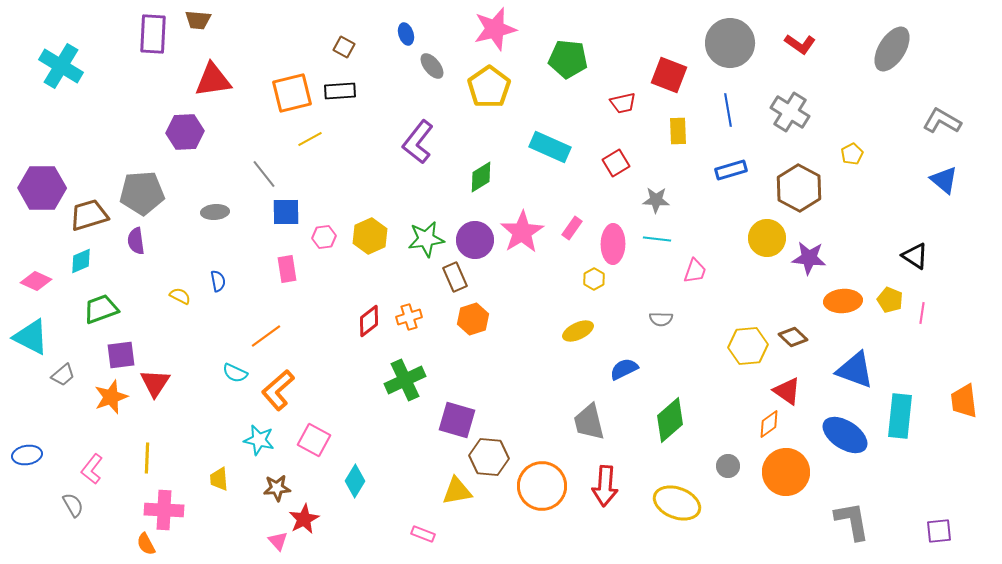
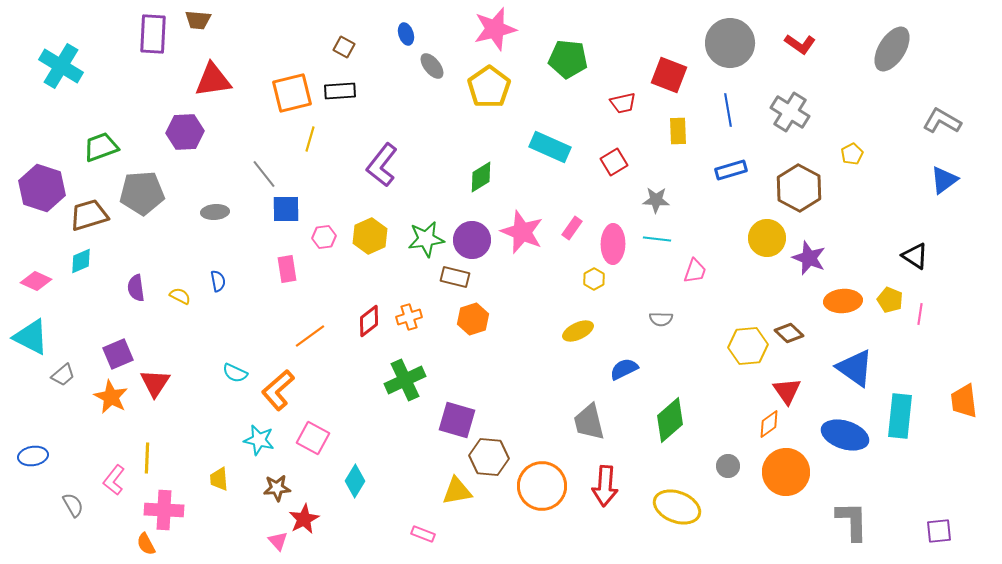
yellow line at (310, 139): rotated 45 degrees counterclockwise
purple L-shape at (418, 142): moved 36 px left, 23 px down
red square at (616, 163): moved 2 px left, 1 px up
blue triangle at (944, 180): rotated 44 degrees clockwise
purple hexagon at (42, 188): rotated 18 degrees clockwise
blue square at (286, 212): moved 3 px up
pink star at (522, 232): rotated 18 degrees counterclockwise
purple circle at (475, 240): moved 3 px left
purple semicircle at (136, 241): moved 47 px down
purple star at (809, 258): rotated 16 degrees clockwise
brown rectangle at (455, 277): rotated 52 degrees counterclockwise
green trapezoid at (101, 309): moved 162 px up
pink line at (922, 313): moved 2 px left, 1 px down
orange line at (266, 336): moved 44 px right
brown diamond at (793, 337): moved 4 px left, 4 px up
purple square at (121, 355): moved 3 px left, 1 px up; rotated 16 degrees counterclockwise
blue triangle at (855, 370): moved 2 px up; rotated 15 degrees clockwise
red triangle at (787, 391): rotated 20 degrees clockwise
orange star at (111, 397): rotated 24 degrees counterclockwise
blue ellipse at (845, 435): rotated 15 degrees counterclockwise
pink square at (314, 440): moved 1 px left, 2 px up
blue ellipse at (27, 455): moved 6 px right, 1 px down
pink L-shape at (92, 469): moved 22 px right, 11 px down
yellow ellipse at (677, 503): moved 4 px down
gray L-shape at (852, 521): rotated 9 degrees clockwise
